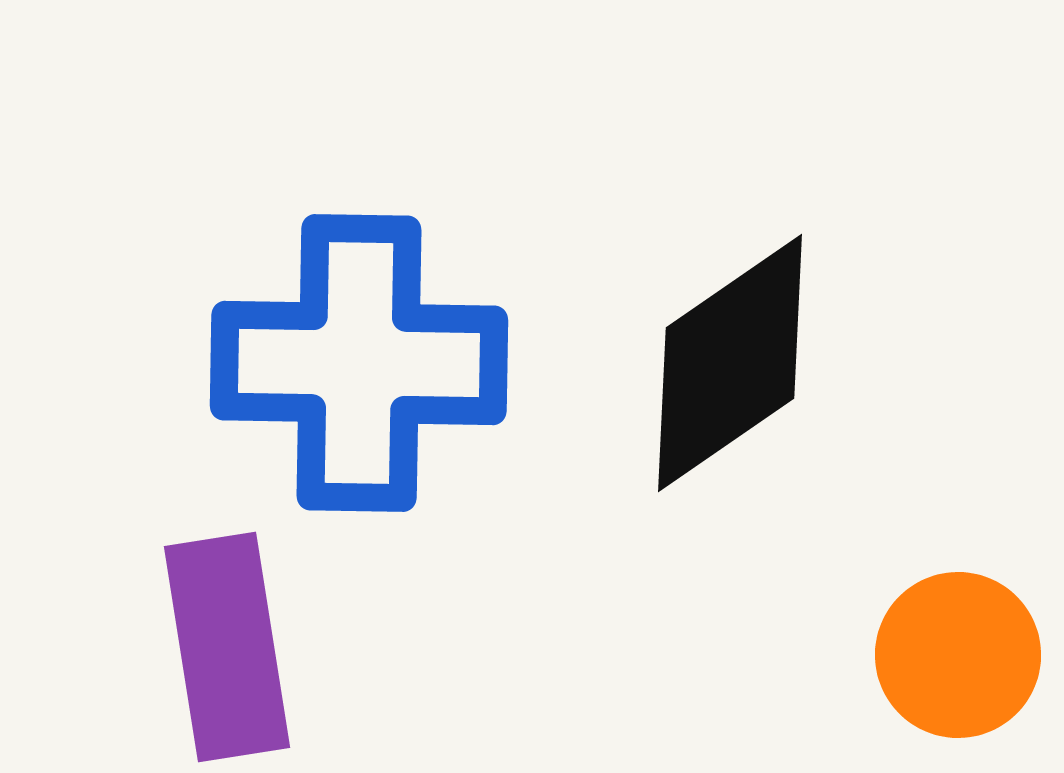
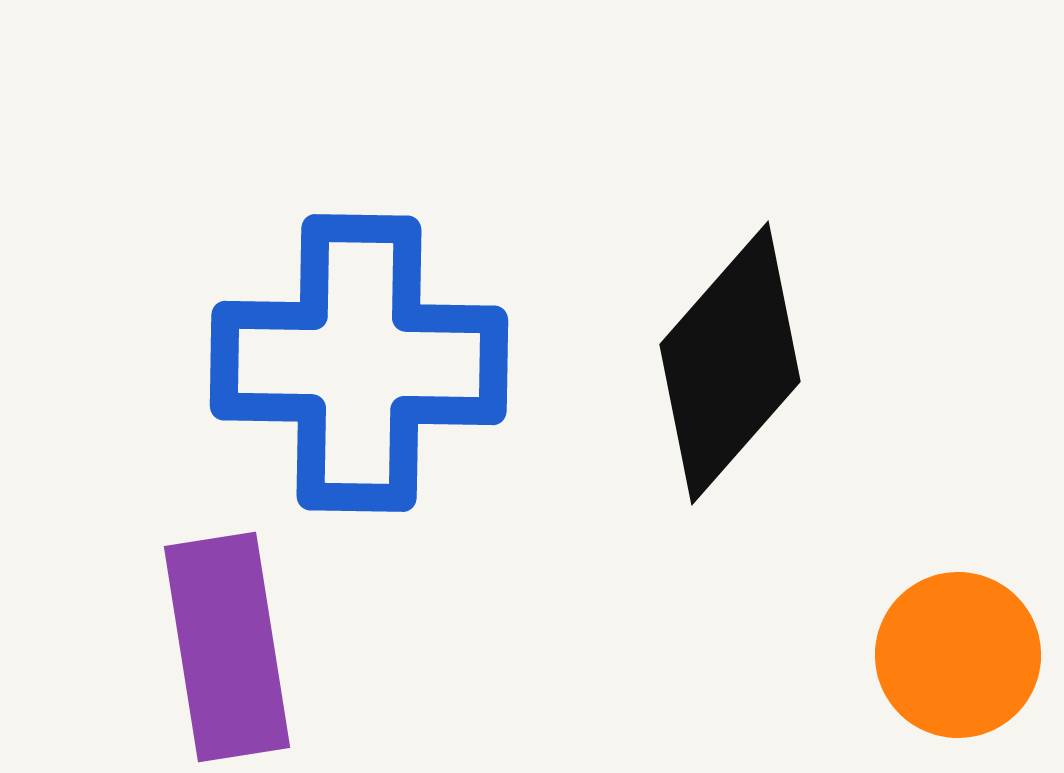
black diamond: rotated 14 degrees counterclockwise
